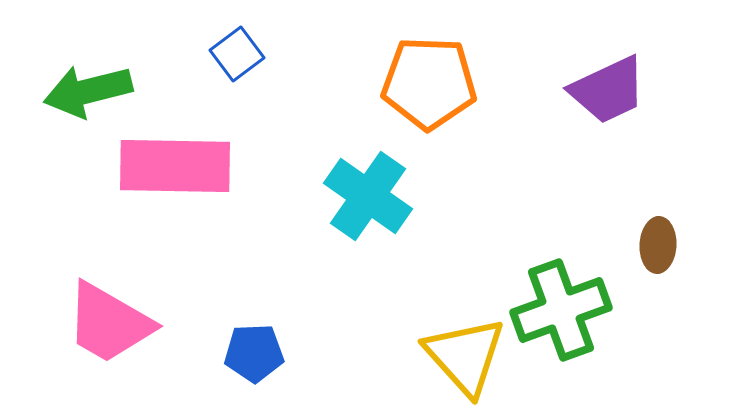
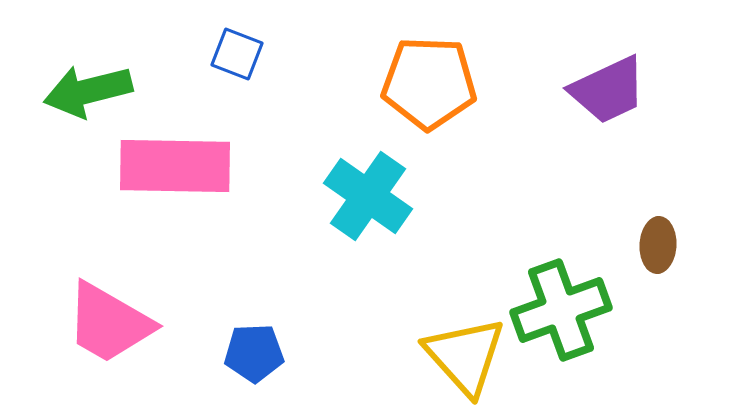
blue square: rotated 32 degrees counterclockwise
